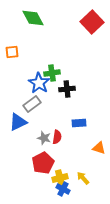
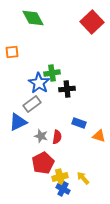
blue rectangle: rotated 24 degrees clockwise
gray star: moved 3 px left, 2 px up
orange triangle: moved 12 px up
yellow cross: moved 1 px up
